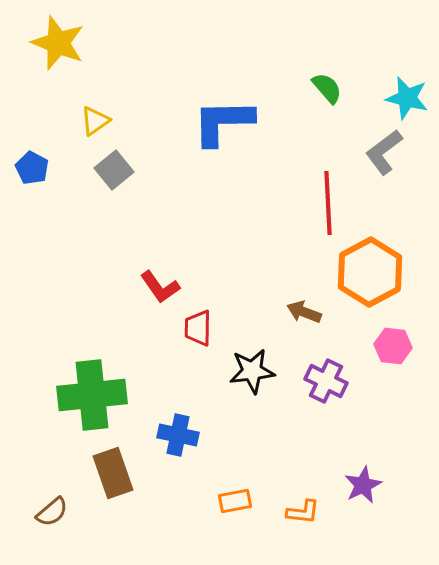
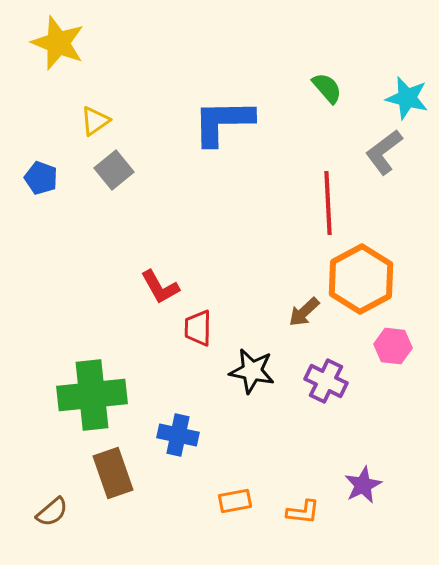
blue pentagon: moved 9 px right, 10 px down; rotated 8 degrees counterclockwise
orange hexagon: moved 9 px left, 7 px down
red L-shape: rotated 6 degrees clockwise
brown arrow: rotated 64 degrees counterclockwise
black star: rotated 18 degrees clockwise
